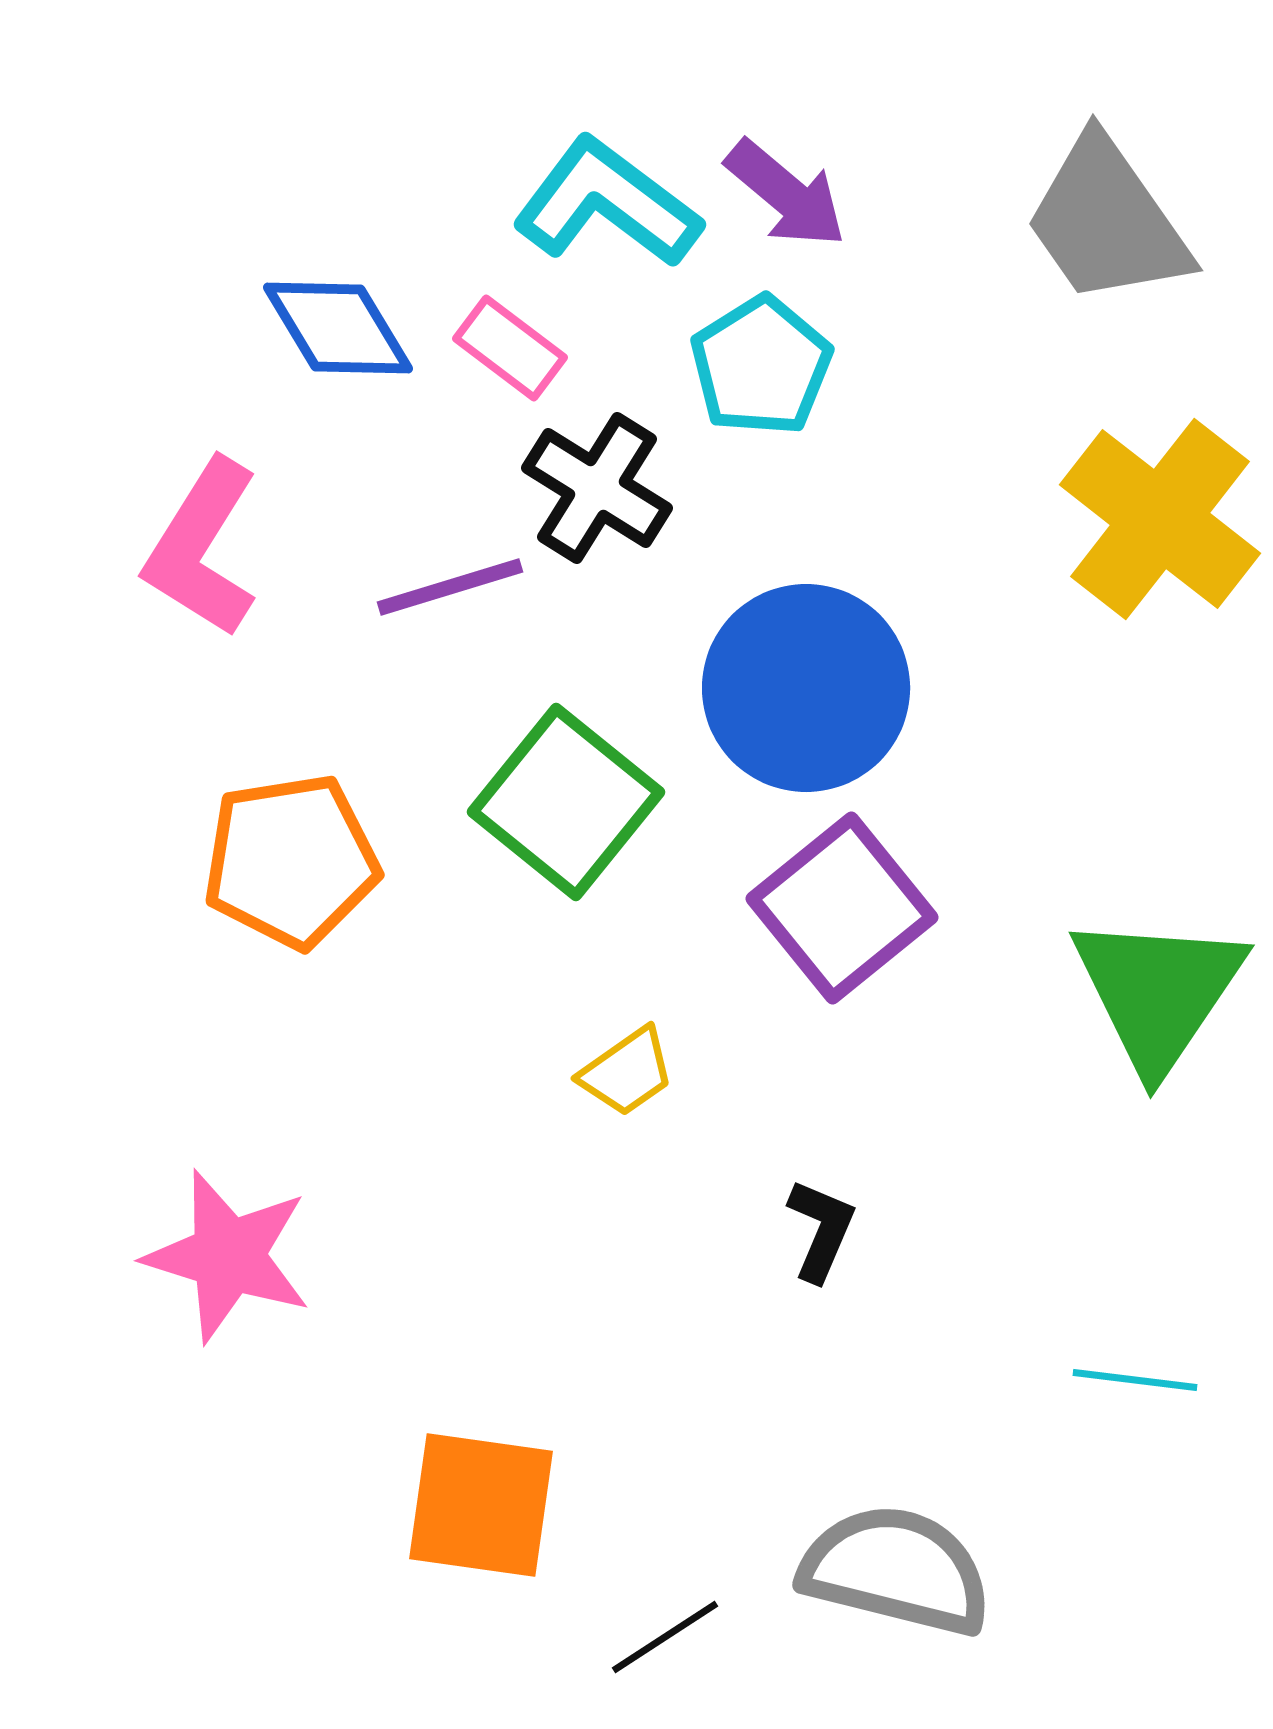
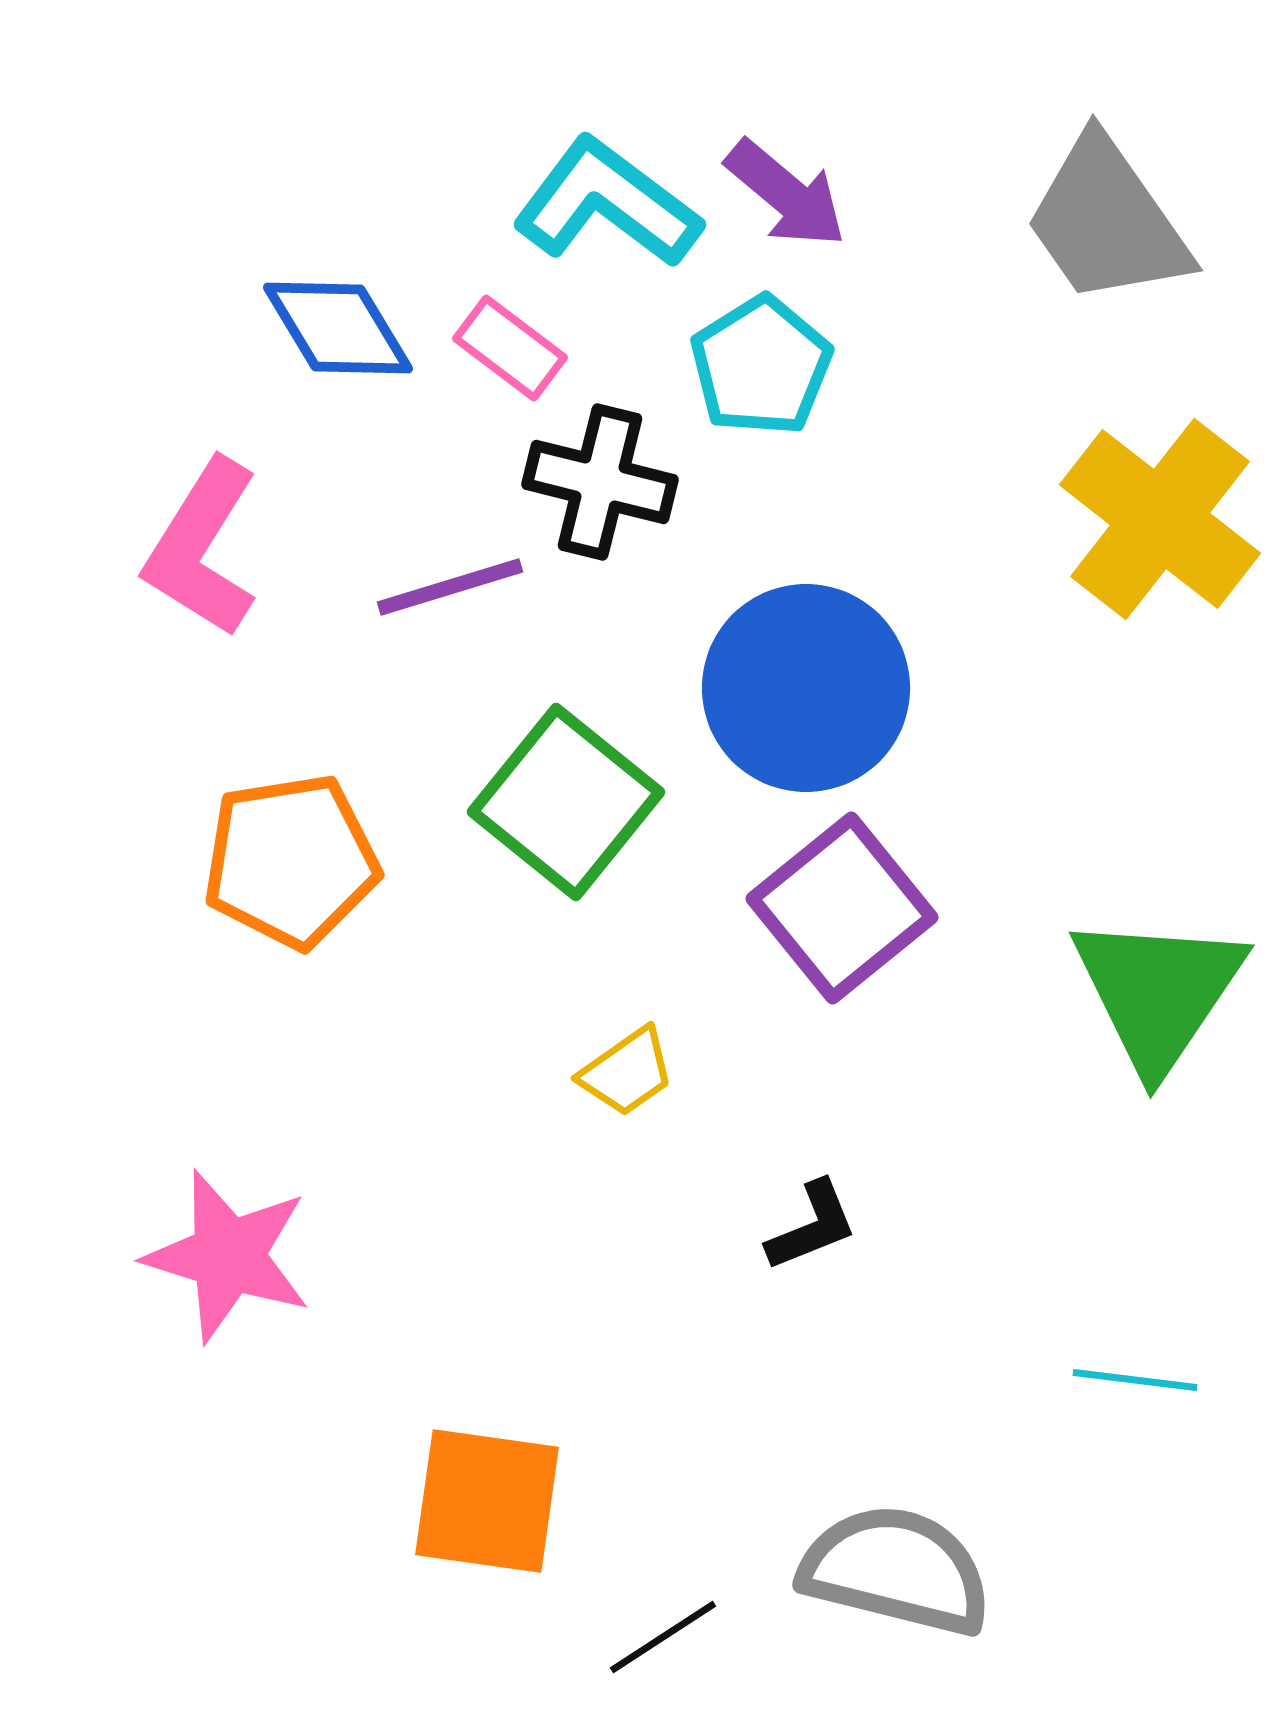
black cross: moved 3 px right, 6 px up; rotated 18 degrees counterclockwise
black L-shape: moved 9 px left, 4 px up; rotated 45 degrees clockwise
orange square: moved 6 px right, 4 px up
black line: moved 2 px left
